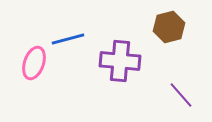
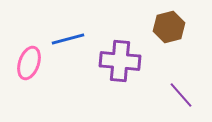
pink ellipse: moved 5 px left
